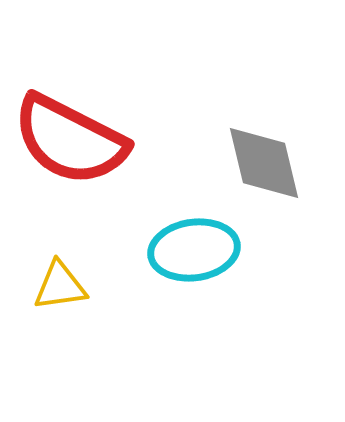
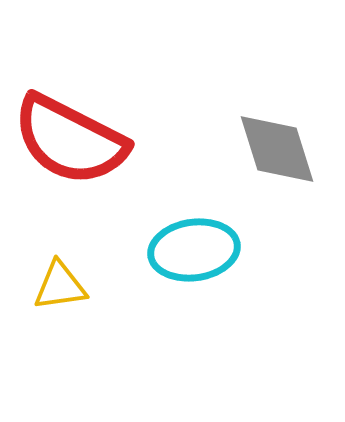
gray diamond: moved 13 px right, 14 px up; rotated 4 degrees counterclockwise
